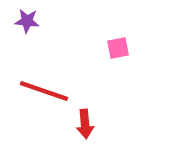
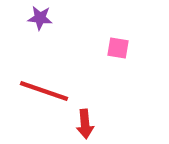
purple star: moved 13 px right, 3 px up
pink square: rotated 20 degrees clockwise
